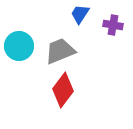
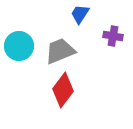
purple cross: moved 11 px down
